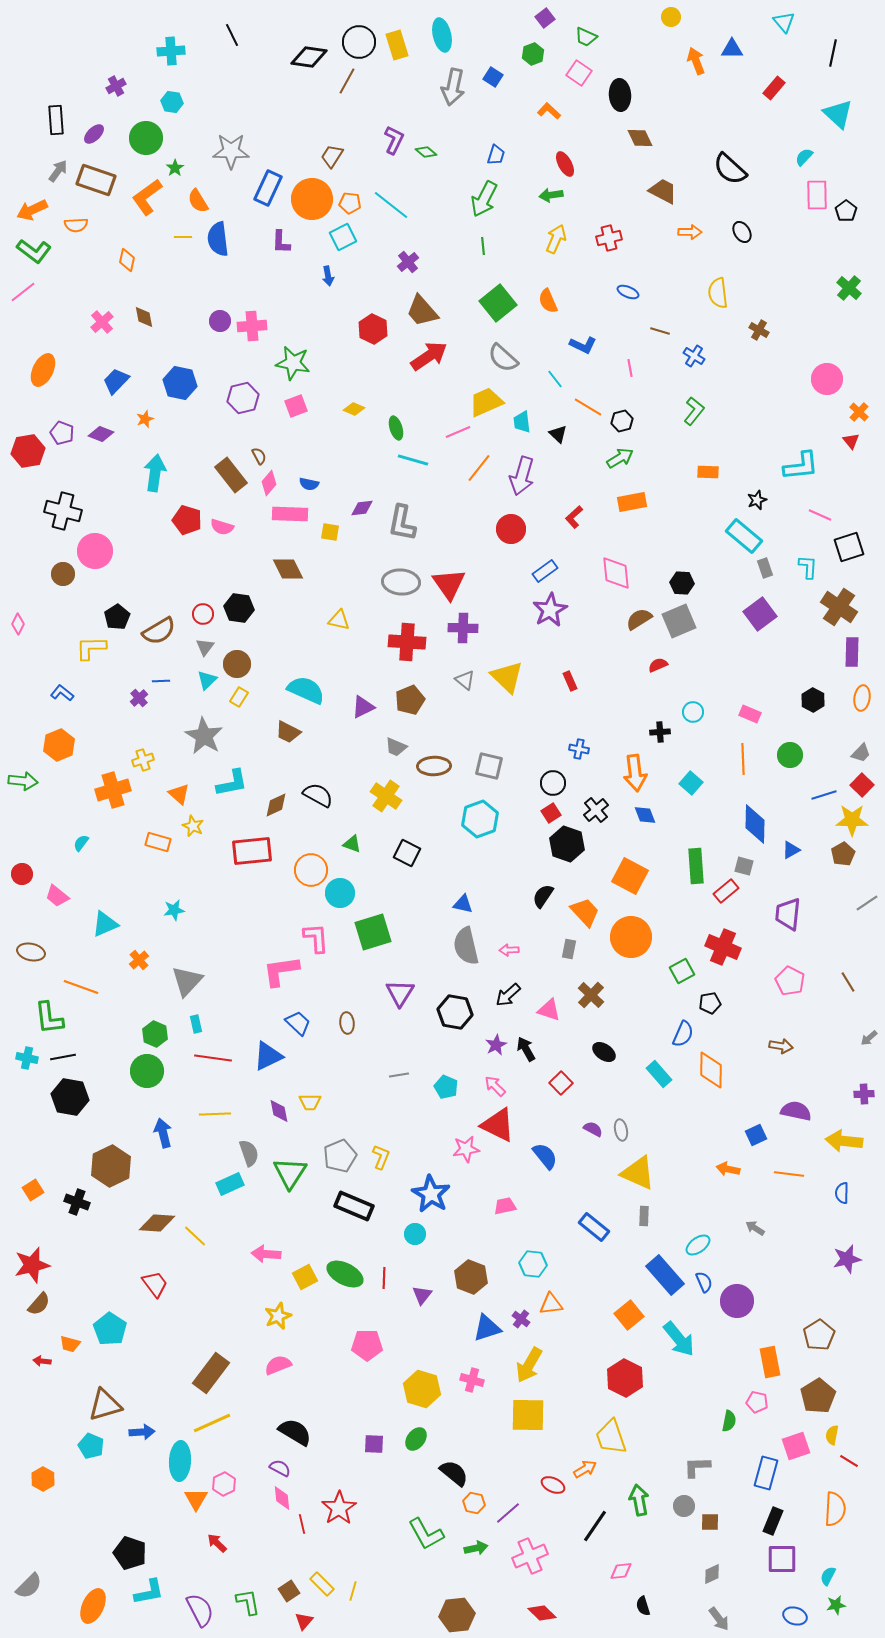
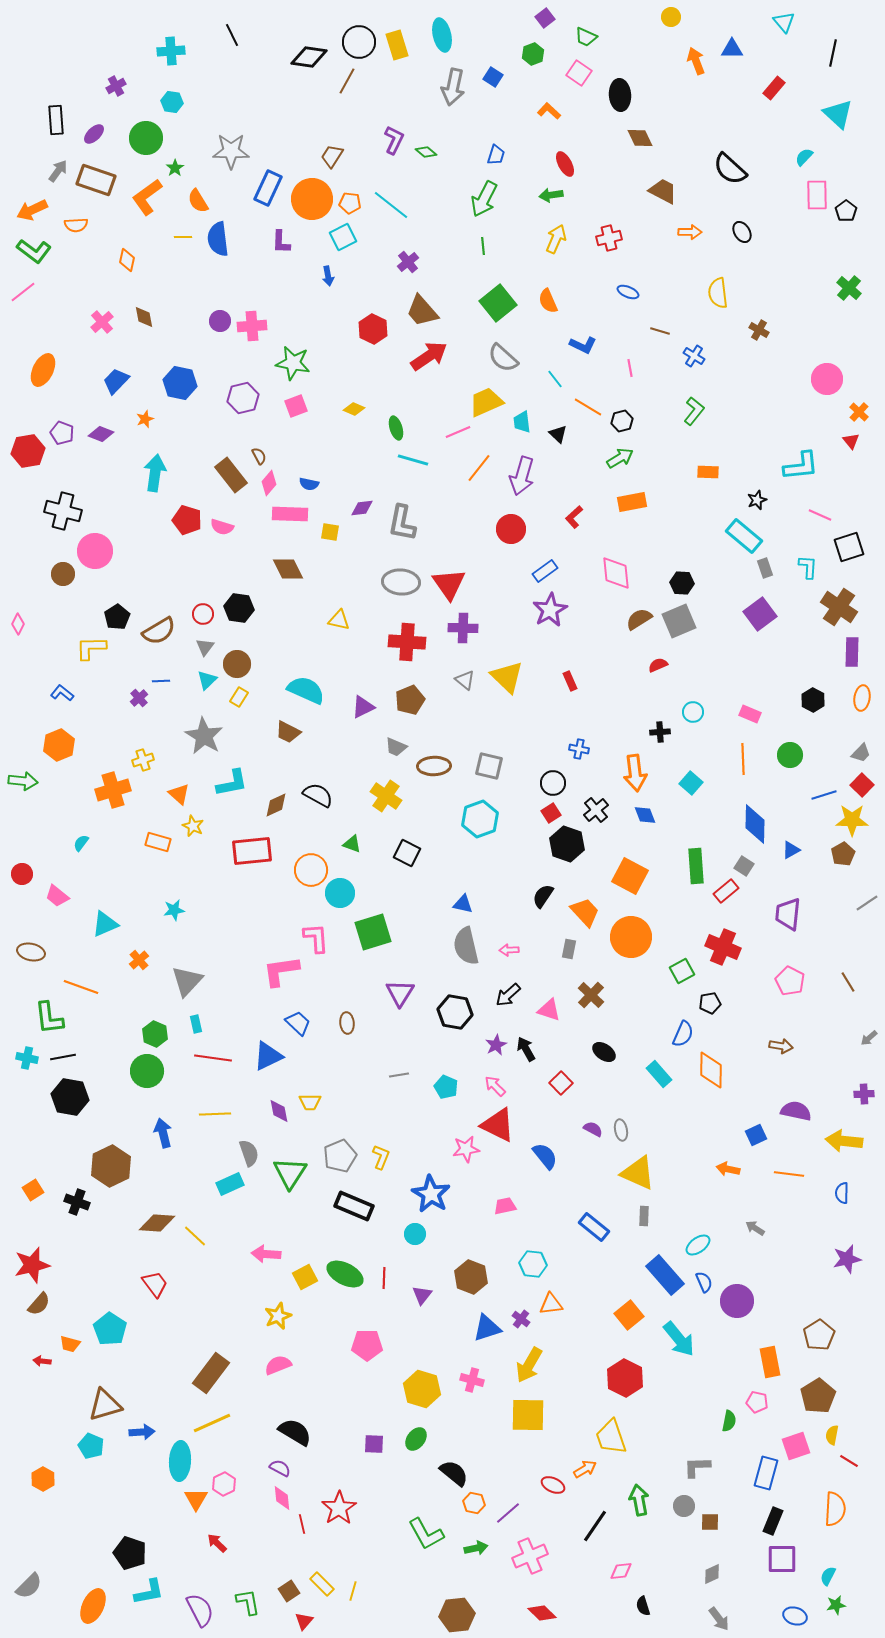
gray square at (744, 866): rotated 18 degrees clockwise
